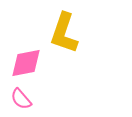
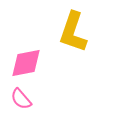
yellow L-shape: moved 9 px right, 1 px up
